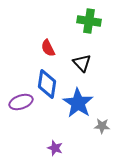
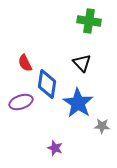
red semicircle: moved 23 px left, 15 px down
